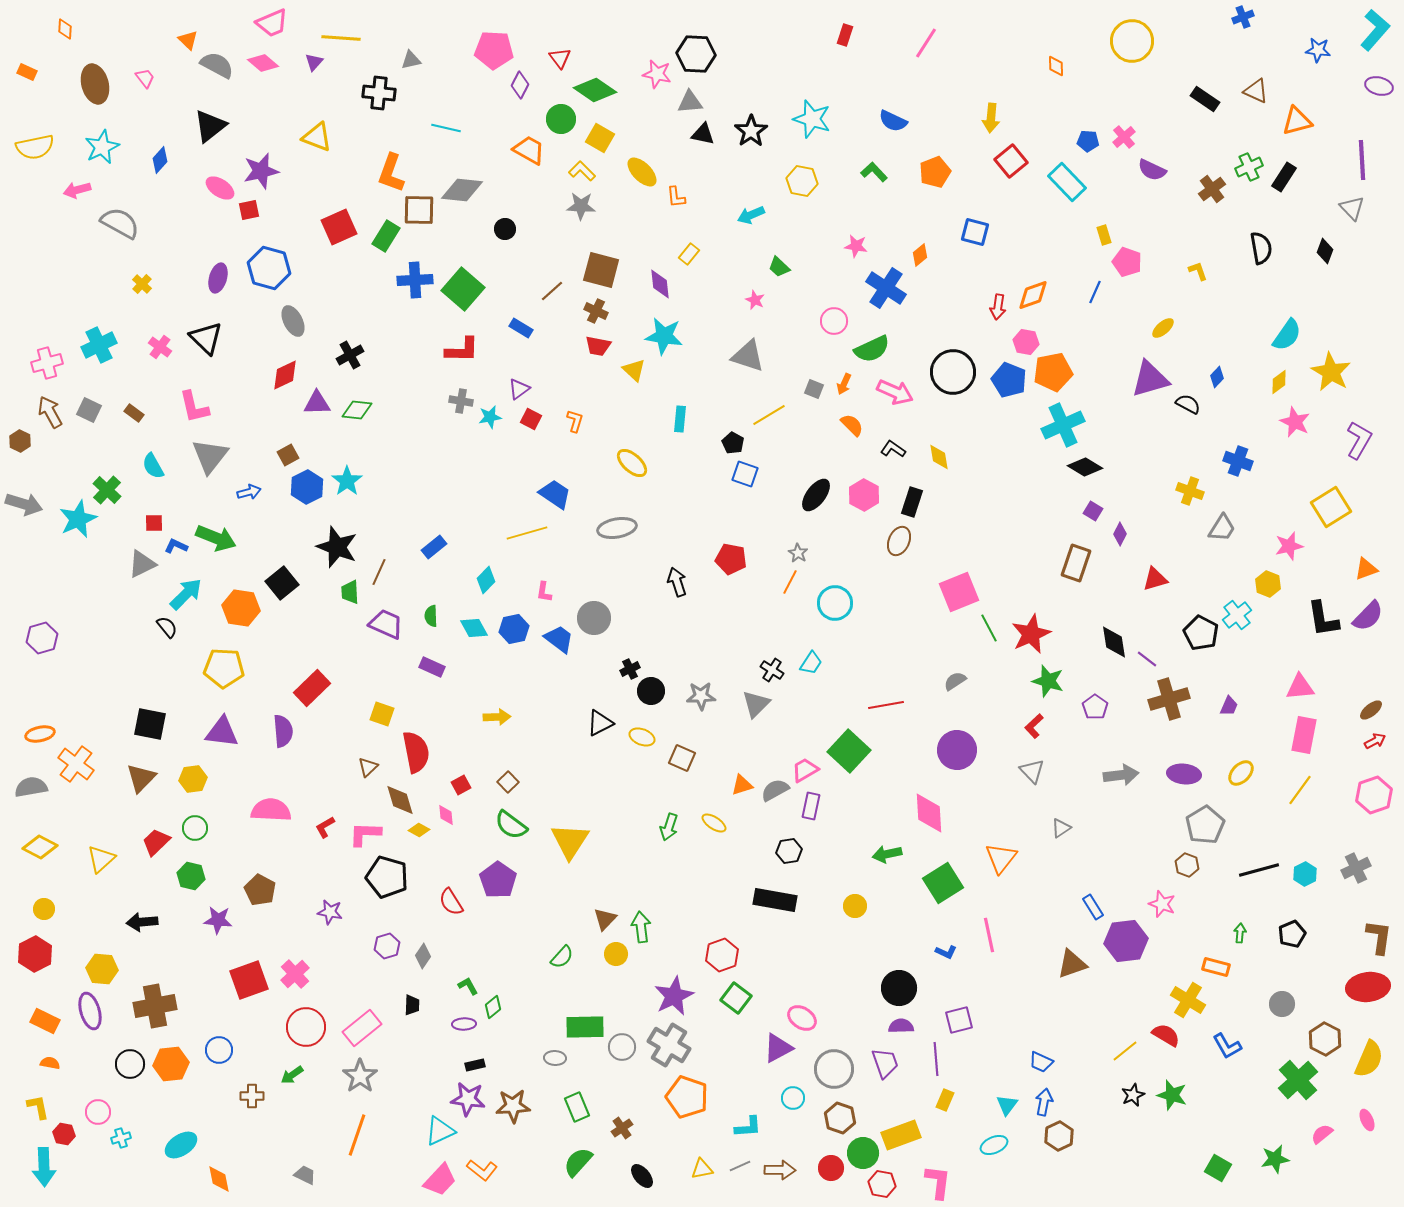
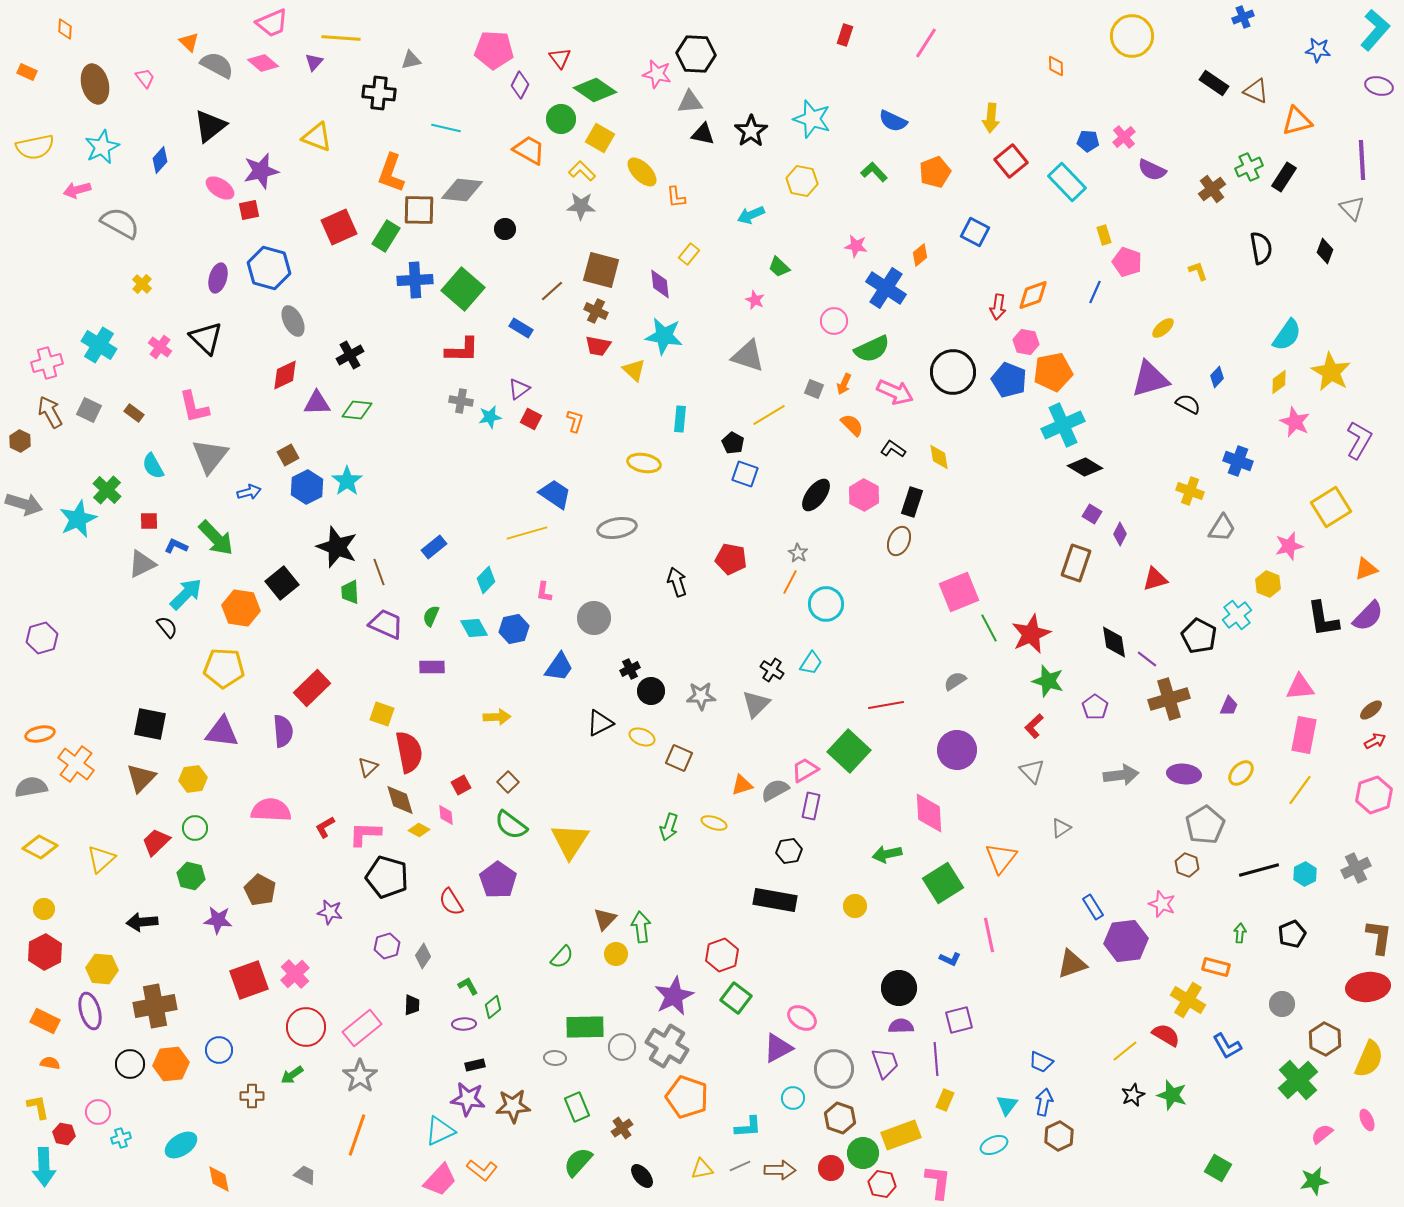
orange triangle at (188, 40): moved 1 px right, 2 px down
yellow circle at (1132, 41): moved 5 px up
black rectangle at (1205, 99): moved 9 px right, 16 px up
blue square at (975, 232): rotated 12 degrees clockwise
cyan cross at (99, 345): rotated 32 degrees counterclockwise
yellow ellipse at (632, 463): moved 12 px right; rotated 32 degrees counterclockwise
purple square at (1093, 511): moved 1 px left, 3 px down
red square at (154, 523): moved 5 px left, 2 px up
green arrow at (216, 538): rotated 24 degrees clockwise
brown line at (379, 572): rotated 44 degrees counterclockwise
cyan circle at (835, 603): moved 9 px left, 1 px down
green semicircle at (431, 616): rotated 25 degrees clockwise
black pentagon at (1201, 633): moved 2 px left, 3 px down
blue trapezoid at (559, 639): moved 28 px down; rotated 88 degrees clockwise
purple rectangle at (432, 667): rotated 25 degrees counterclockwise
red semicircle at (416, 752): moved 7 px left
brown square at (682, 758): moved 3 px left
yellow ellipse at (714, 823): rotated 15 degrees counterclockwise
blue L-shape at (946, 952): moved 4 px right, 7 px down
red hexagon at (35, 954): moved 10 px right, 2 px up
gray cross at (669, 1045): moved 2 px left, 1 px down
green star at (1275, 1159): moved 39 px right, 22 px down
